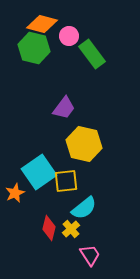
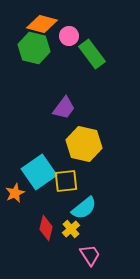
red diamond: moved 3 px left
